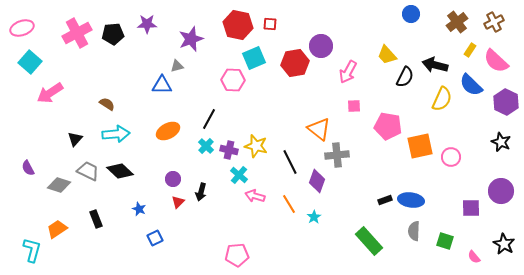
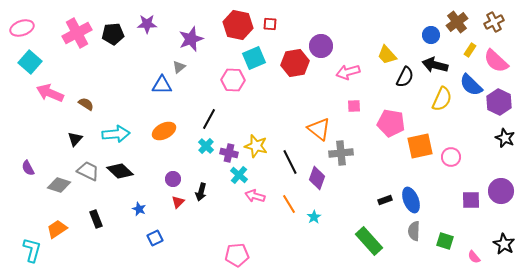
blue circle at (411, 14): moved 20 px right, 21 px down
gray triangle at (177, 66): moved 2 px right, 1 px down; rotated 24 degrees counterclockwise
pink arrow at (348, 72): rotated 45 degrees clockwise
pink arrow at (50, 93): rotated 56 degrees clockwise
purple hexagon at (506, 102): moved 7 px left
brown semicircle at (107, 104): moved 21 px left
pink pentagon at (388, 126): moved 3 px right, 3 px up
orange ellipse at (168, 131): moved 4 px left
black star at (501, 142): moved 4 px right, 4 px up
purple cross at (229, 150): moved 3 px down
gray cross at (337, 155): moved 4 px right, 2 px up
purple diamond at (317, 181): moved 3 px up
blue ellipse at (411, 200): rotated 60 degrees clockwise
purple square at (471, 208): moved 8 px up
